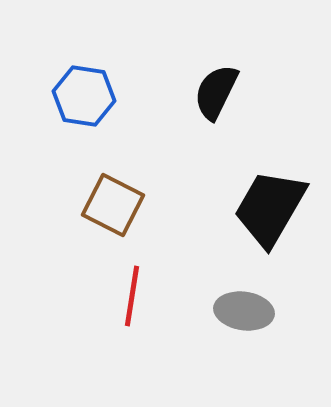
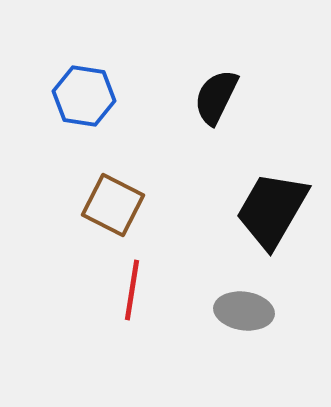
black semicircle: moved 5 px down
black trapezoid: moved 2 px right, 2 px down
red line: moved 6 px up
